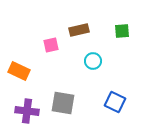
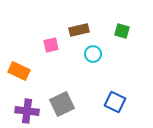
green square: rotated 21 degrees clockwise
cyan circle: moved 7 px up
gray square: moved 1 px left, 1 px down; rotated 35 degrees counterclockwise
